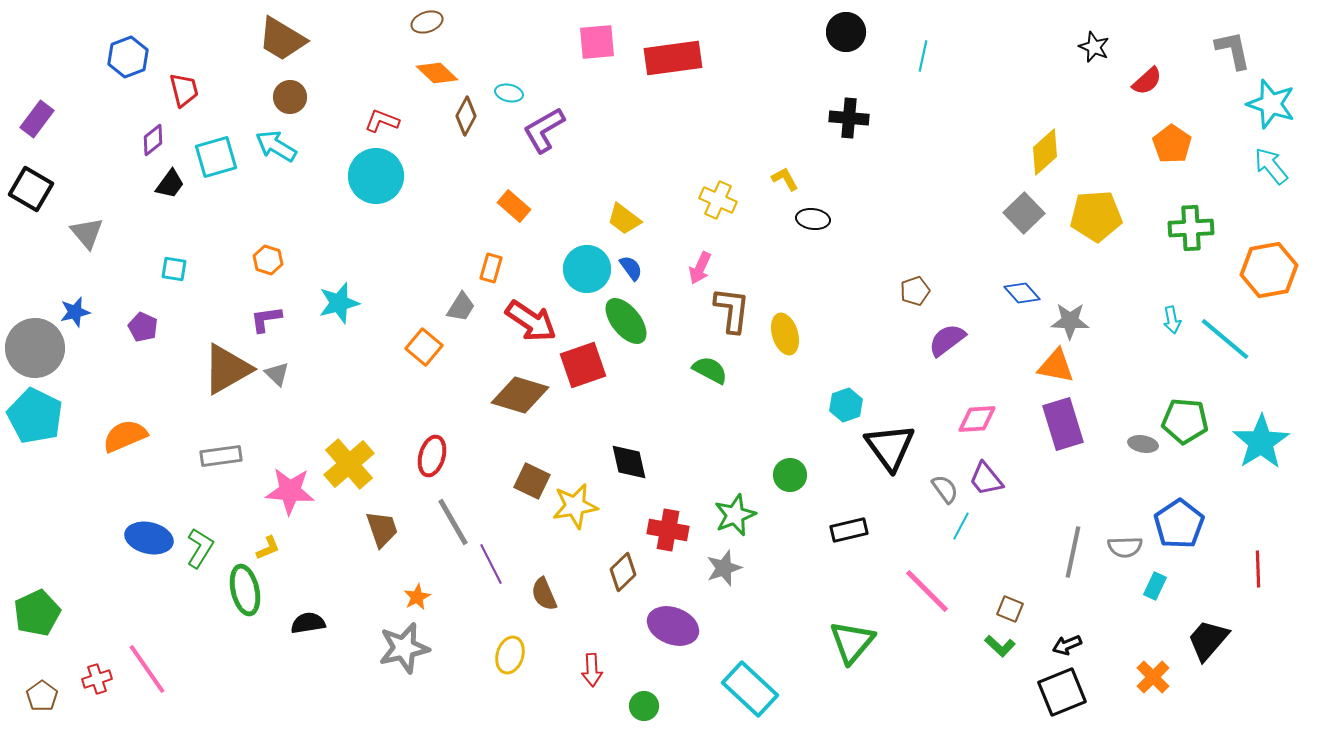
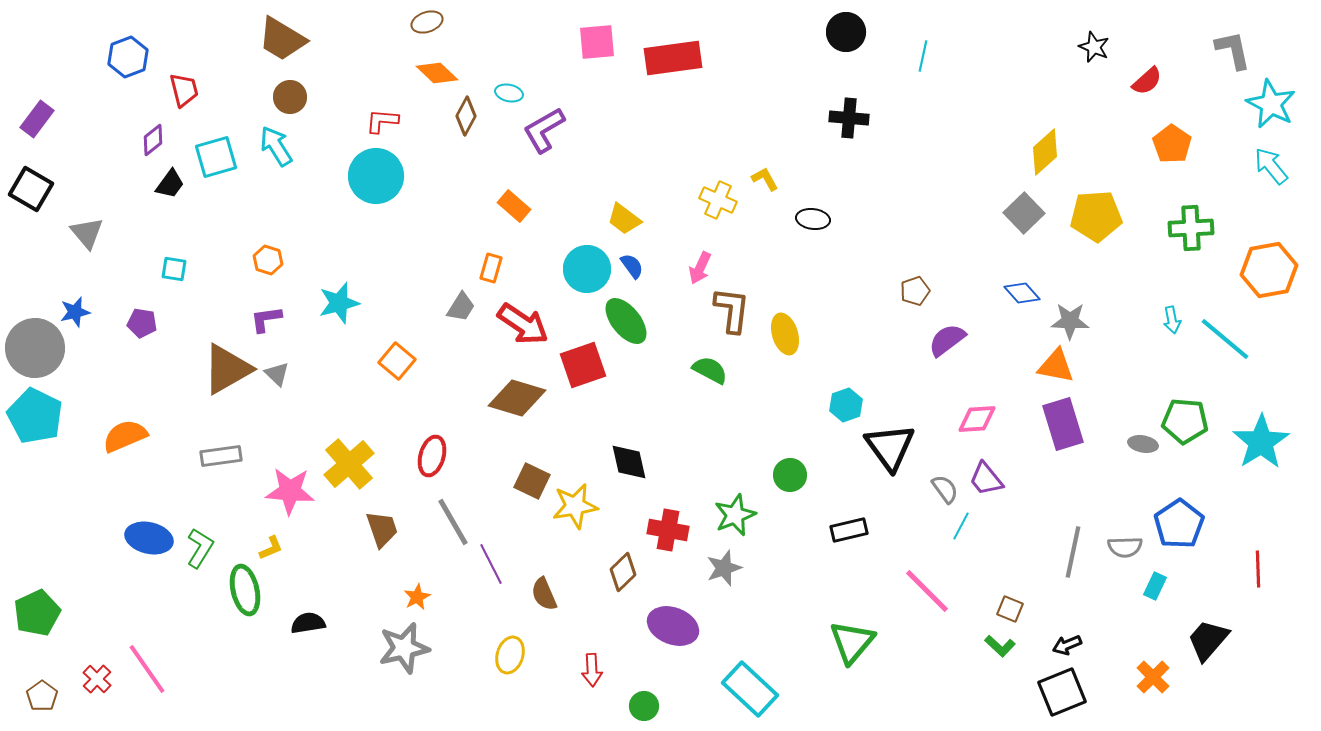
cyan star at (1271, 104): rotated 9 degrees clockwise
red L-shape at (382, 121): rotated 16 degrees counterclockwise
cyan arrow at (276, 146): rotated 27 degrees clockwise
yellow L-shape at (785, 179): moved 20 px left
blue semicircle at (631, 268): moved 1 px right, 2 px up
red arrow at (531, 321): moved 8 px left, 3 px down
purple pentagon at (143, 327): moved 1 px left, 4 px up; rotated 16 degrees counterclockwise
orange square at (424, 347): moved 27 px left, 14 px down
brown diamond at (520, 395): moved 3 px left, 3 px down
yellow L-shape at (268, 548): moved 3 px right
red cross at (97, 679): rotated 28 degrees counterclockwise
